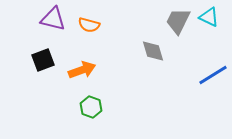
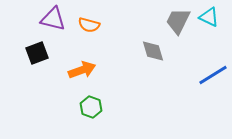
black square: moved 6 px left, 7 px up
